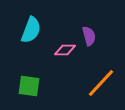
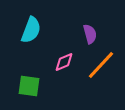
purple semicircle: moved 1 px right, 2 px up
pink diamond: moved 1 px left, 12 px down; rotated 25 degrees counterclockwise
orange line: moved 18 px up
